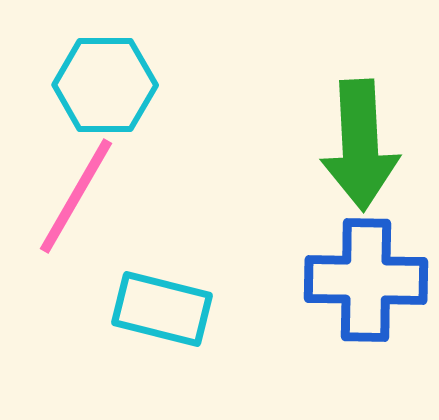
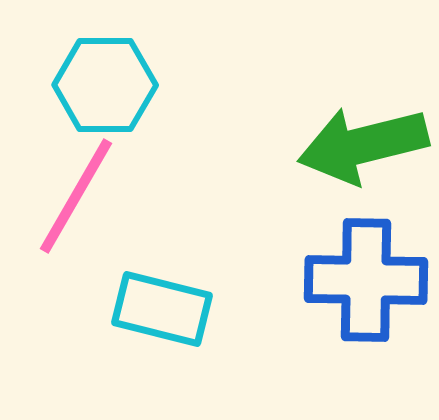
green arrow: moved 3 px right; rotated 79 degrees clockwise
